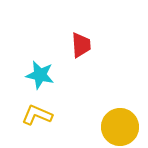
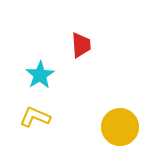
cyan star: rotated 28 degrees clockwise
yellow L-shape: moved 2 px left, 2 px down
